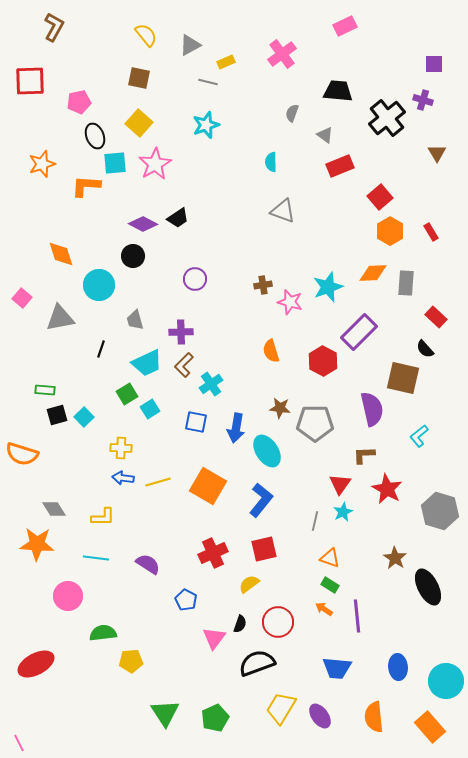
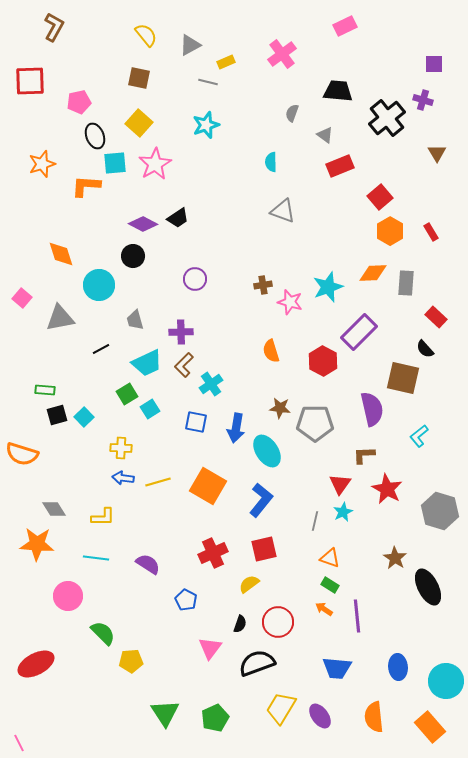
black line at (101, 349): rotated 42 degrees clockwise
green semicircle at (103, 633): rotated 52 degrees clockwise
pink triangle at (214, 638): moved 4 px left, 10 px down
